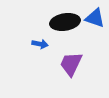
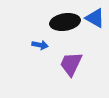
blue triangle: rotated 10 degrees clockwise
blue arrow: moved 1 px down
